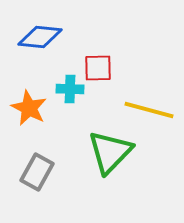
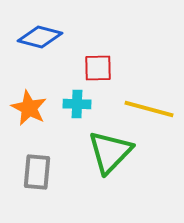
blue diamond: rotated 9 degrees clockwise
cyan cross: moved 7 px right, 15 px down
yellow line: moved 1 px up
gray rectangle: rotated 24 degrees counterclockwise
